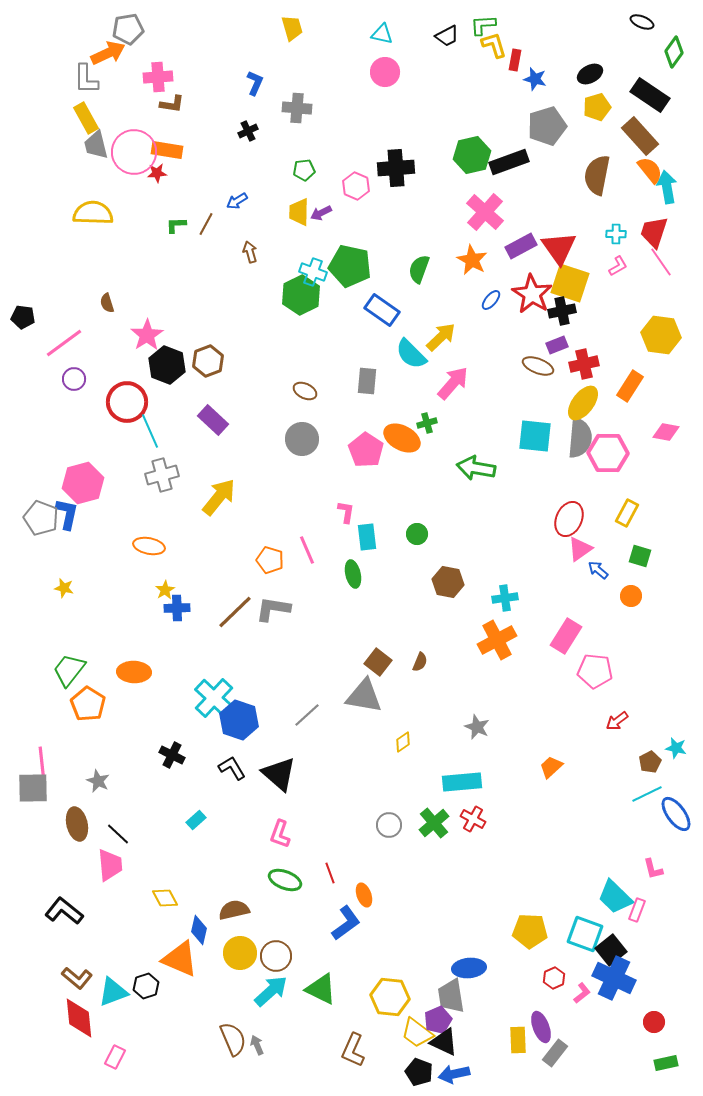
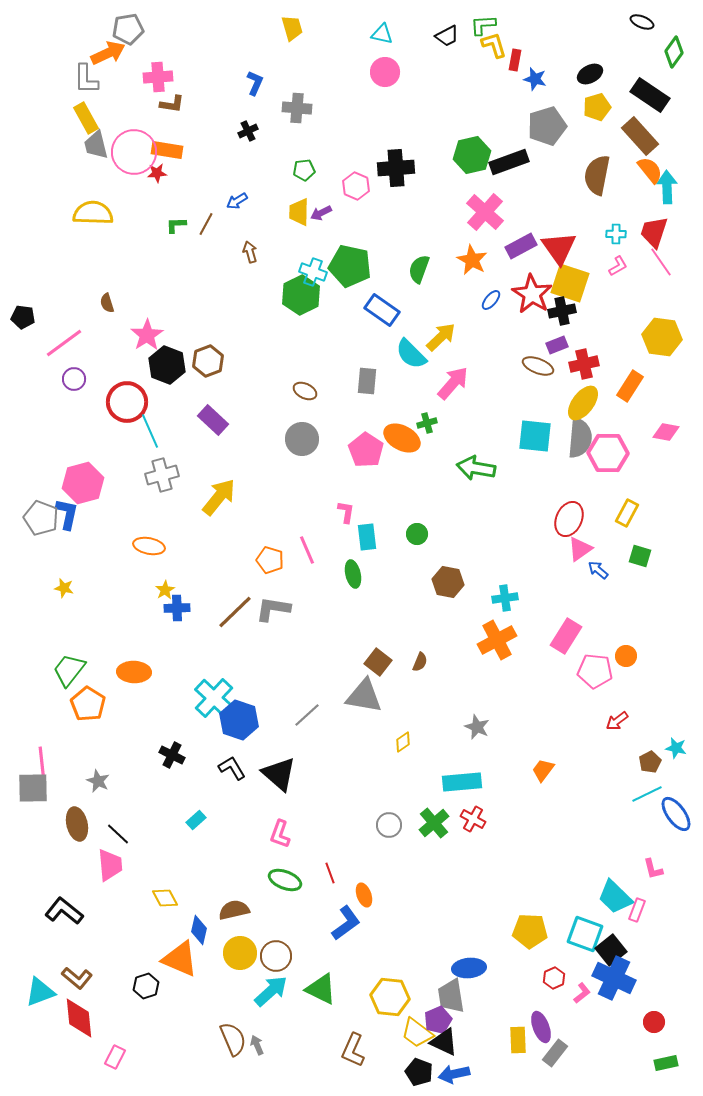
cyan arrow at (667, 187): rotated 8 degrees clockwise
yellow hexagon at (661, 335): moved 1 px right, 2 px down
orange circle at (631, 596): moved 5 px left, 60 px down
orange trapezoid at (551, 767): moved 8 px left, 3 px down; rotated 10 degrees counterclockwise
cyan triangle at (113, 992): moved 73 px left
